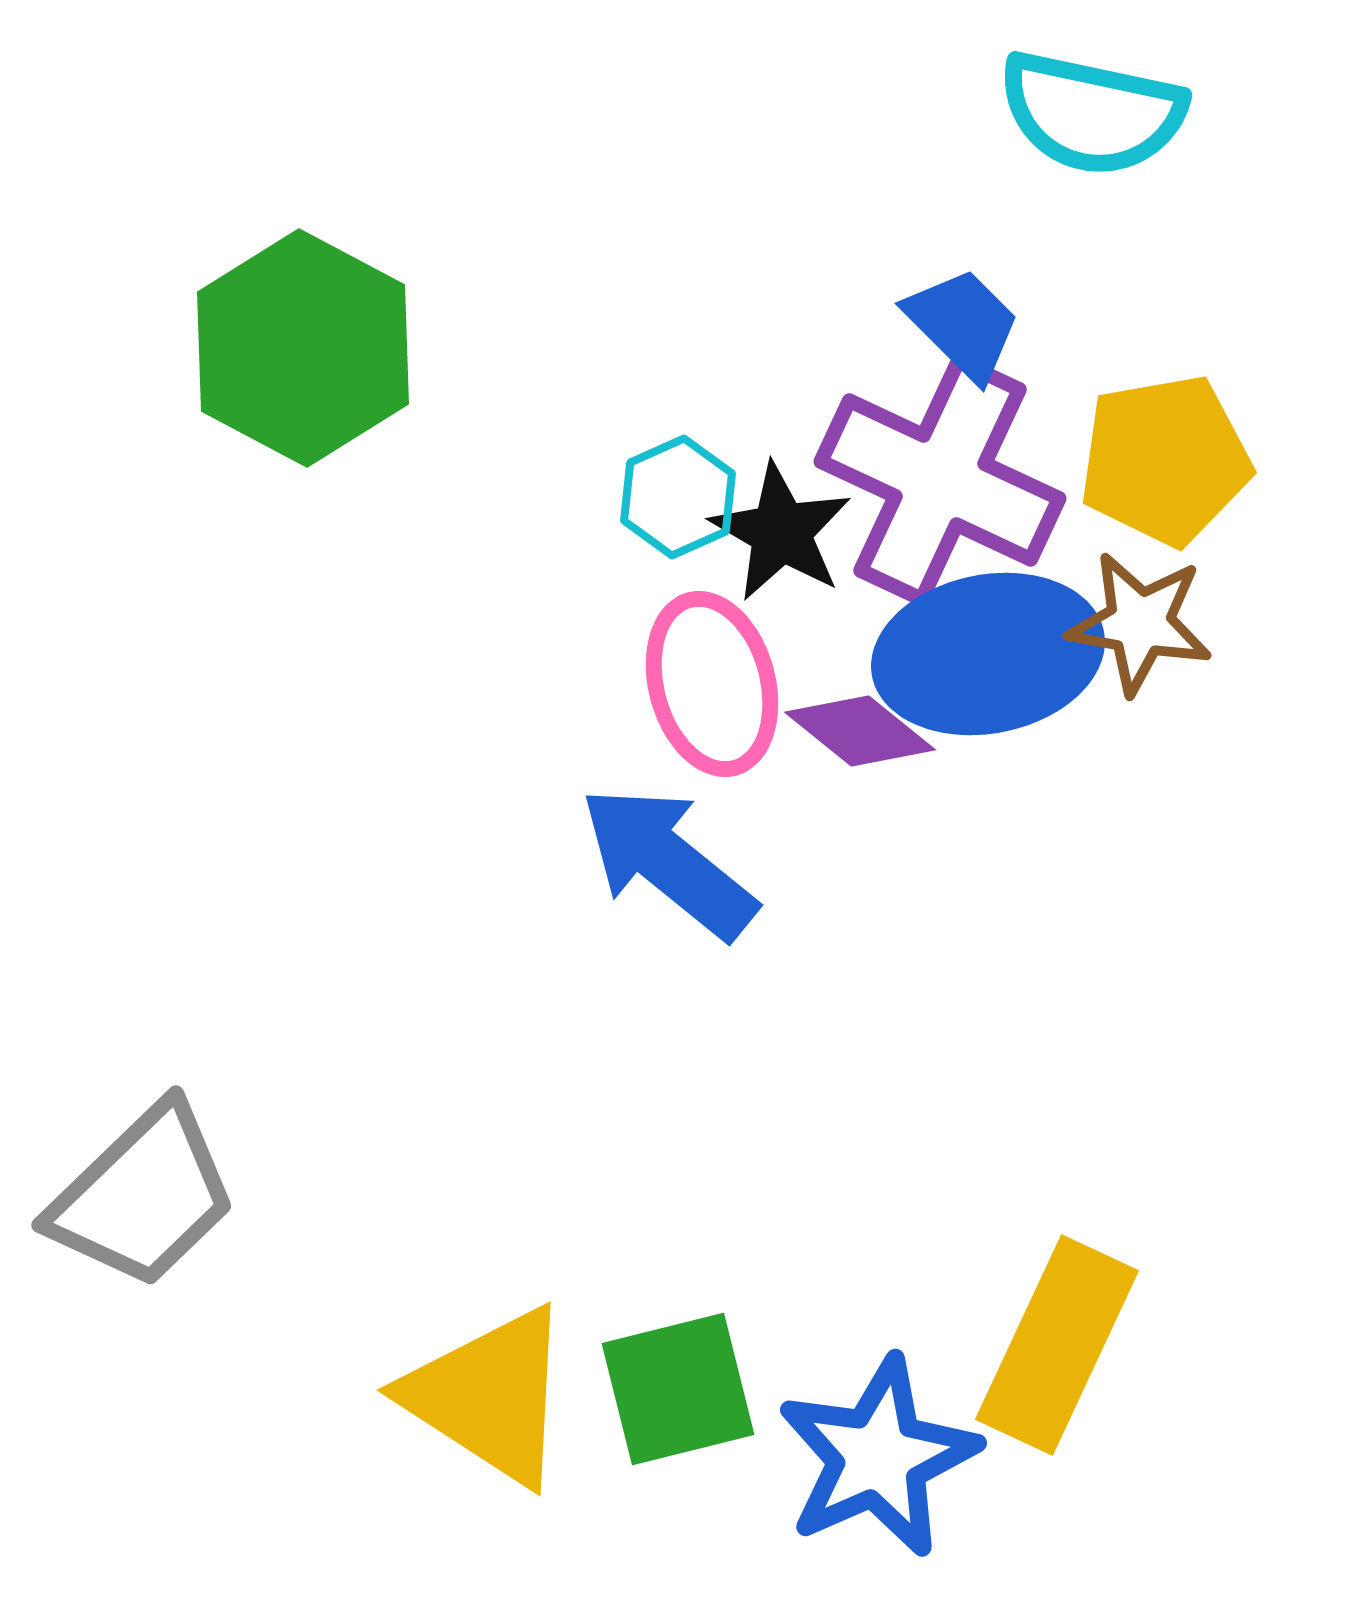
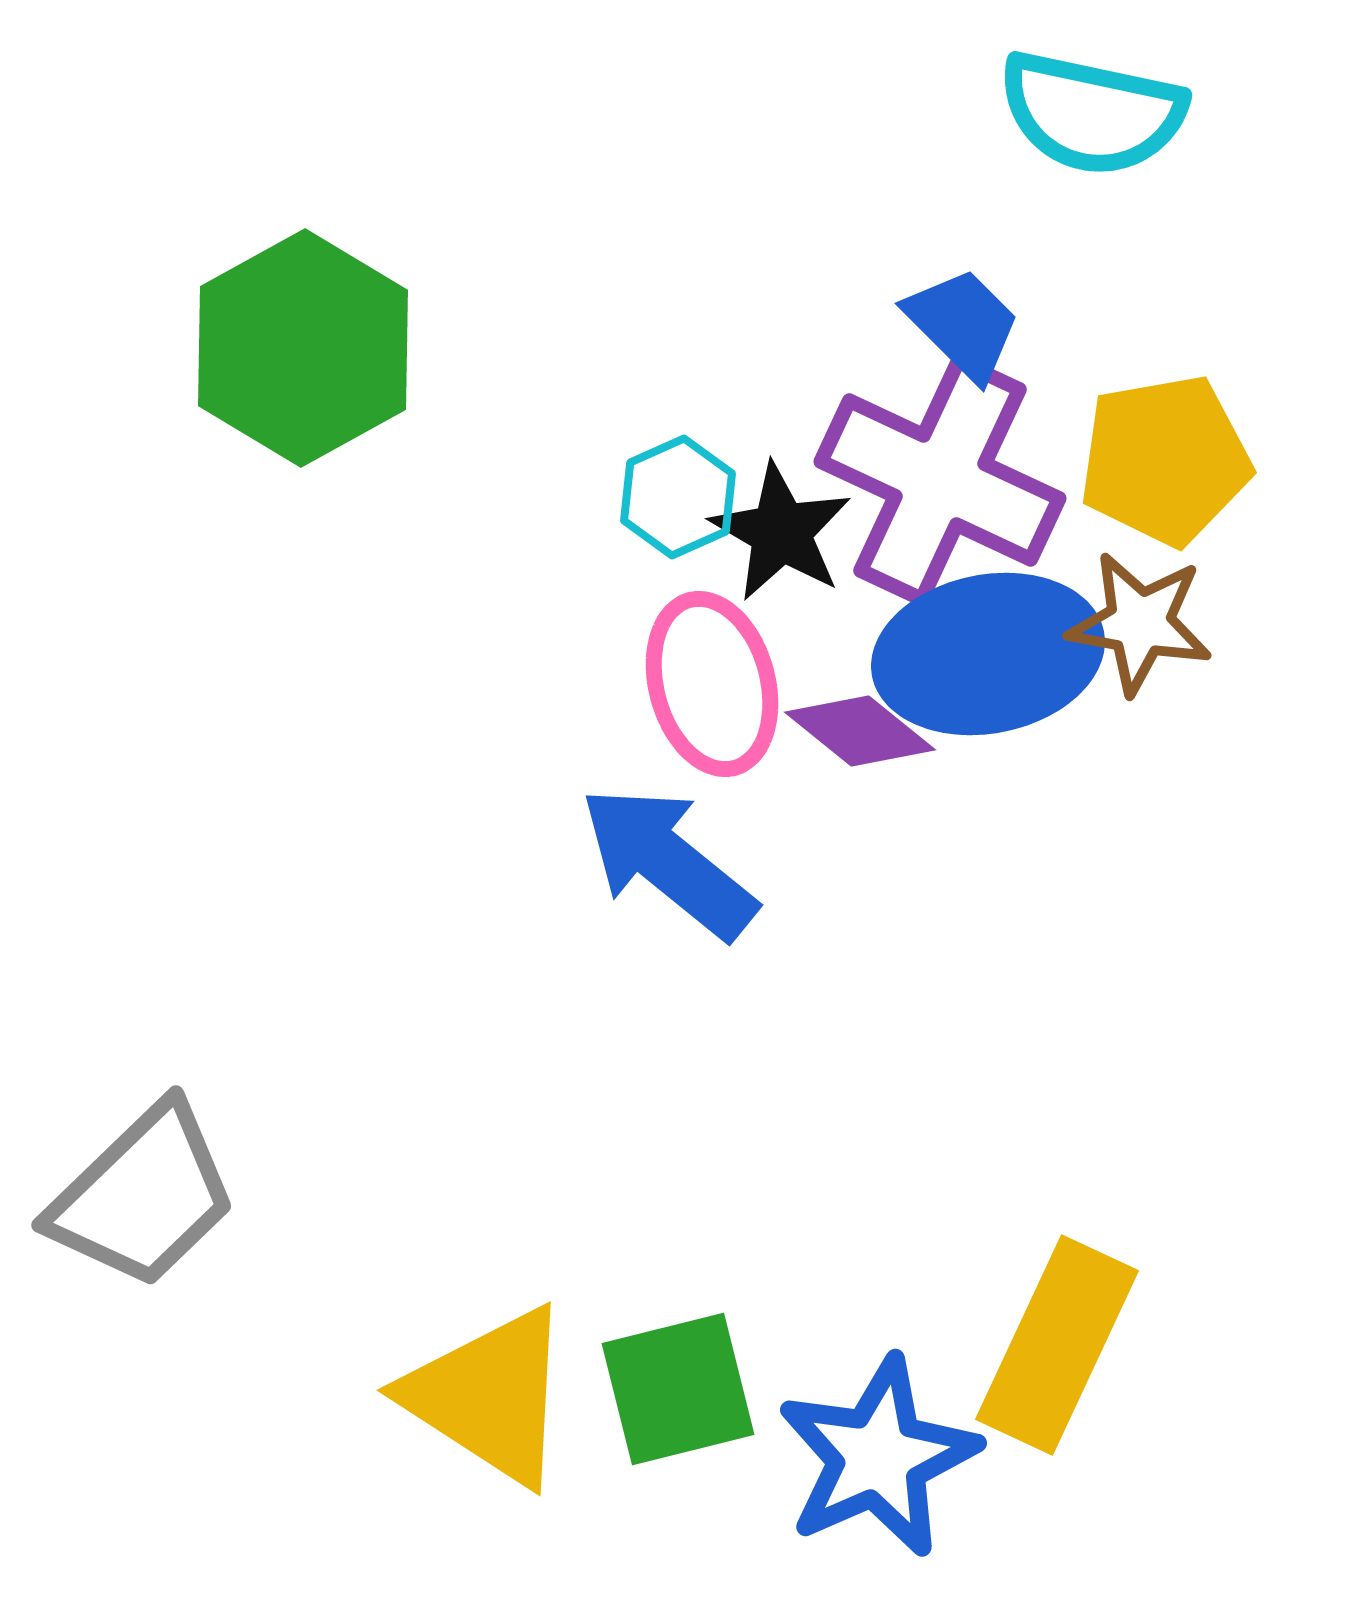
green hexagon: rotated 3 degrees clockwise
